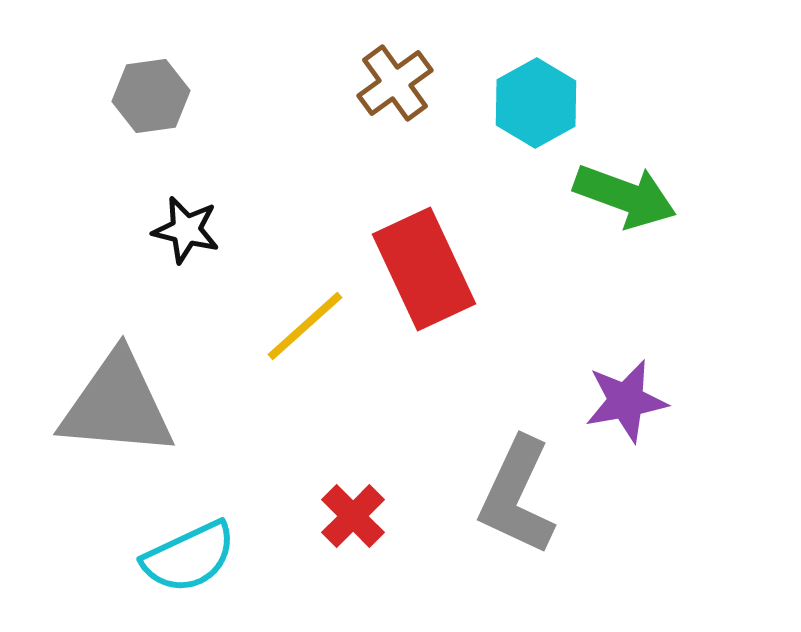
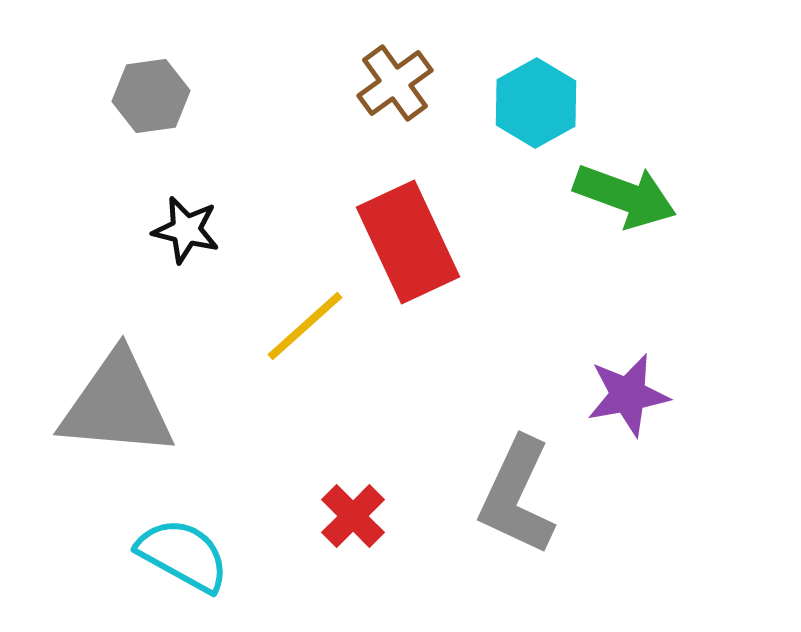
red rectangle: moved 16 px left, 27 px up
purple star: moved 2 px right, 6 px up
cyan semicircle: moved 6 px left, 2 px up; rotated 126 degrees counterclockwise
